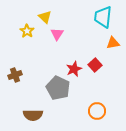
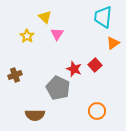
yellow star: moved 5 px down
orange triangle: rotated 24 degrees counterclockwise
red star: rotated 28 degrees counterclockwise
brown semicircle: moved 2 px right
